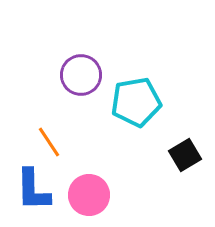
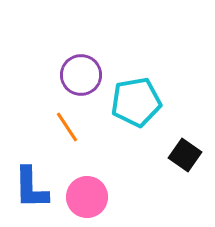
orange line: moved 18 px right, 15 px up
black square: rotated 24 degrees counterclockwise
blue L-shape: moved 2 px left, 2 px up
pink circle: moved 2 px left, 2 px down
